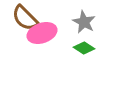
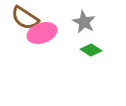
brown semicircle: rotated 12 degrees counterclockwise
green diamond: moved 7 px right, 2 px down
